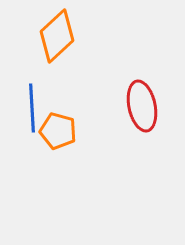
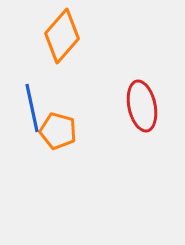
orange diamond: moved 5 px right; rotated 6 degrees counterclockwise
blue line: rotated 9 degrees counterclockwise
